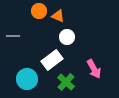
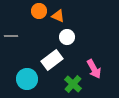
gray line: moved 2 px left
green cross: moved 7 px right, 2 px down
